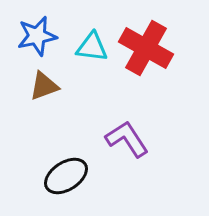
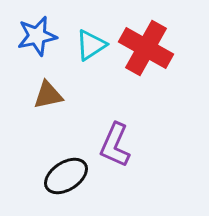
cyan triangle: moved 1 px left, 2 px up; rotated 40 degrees counterclockwise
brown triangle: moved 4 px right, 9 px down; rotated 8 degrees clockwise
purple L-shape: moved 12 px left, 6 px down; rotated 123 degrees counterclockwise
